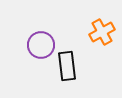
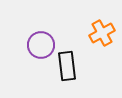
orange cross: moved 1 px down
